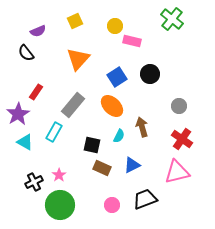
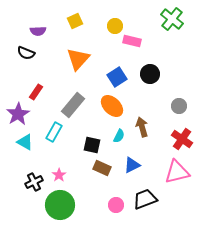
purple semicircle: rotated 21 degrees clockwise
black semicircle: rotated 30 degrees counterclockwise
pink circle: moved 4 px right
